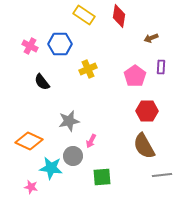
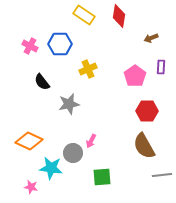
gray star: moved 17 px up
gray circle: moved 3 px up
